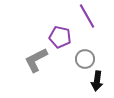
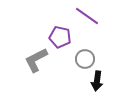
purple line: rotated 25 degrees counterclockwise
